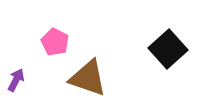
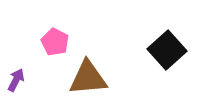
black square: moved 1 px left, 1 px down
brown triangle: rotated 24 degrees counterclockwise
